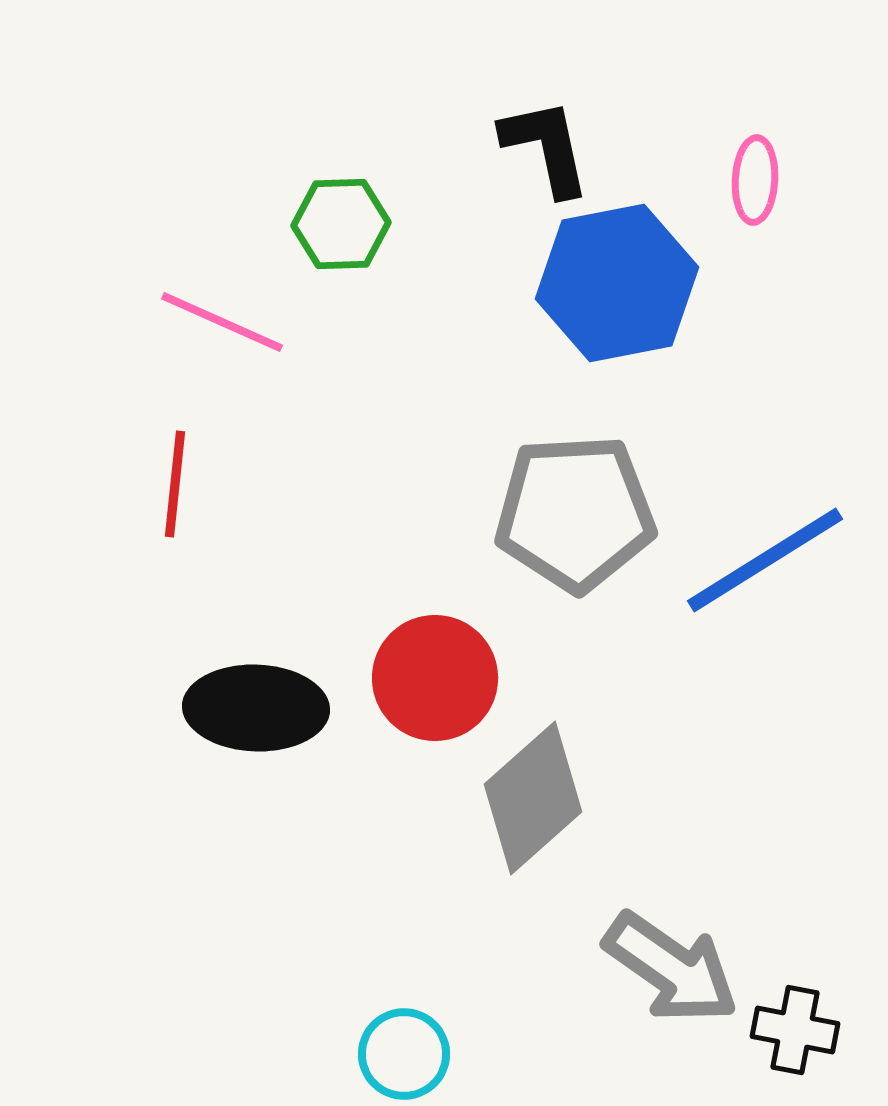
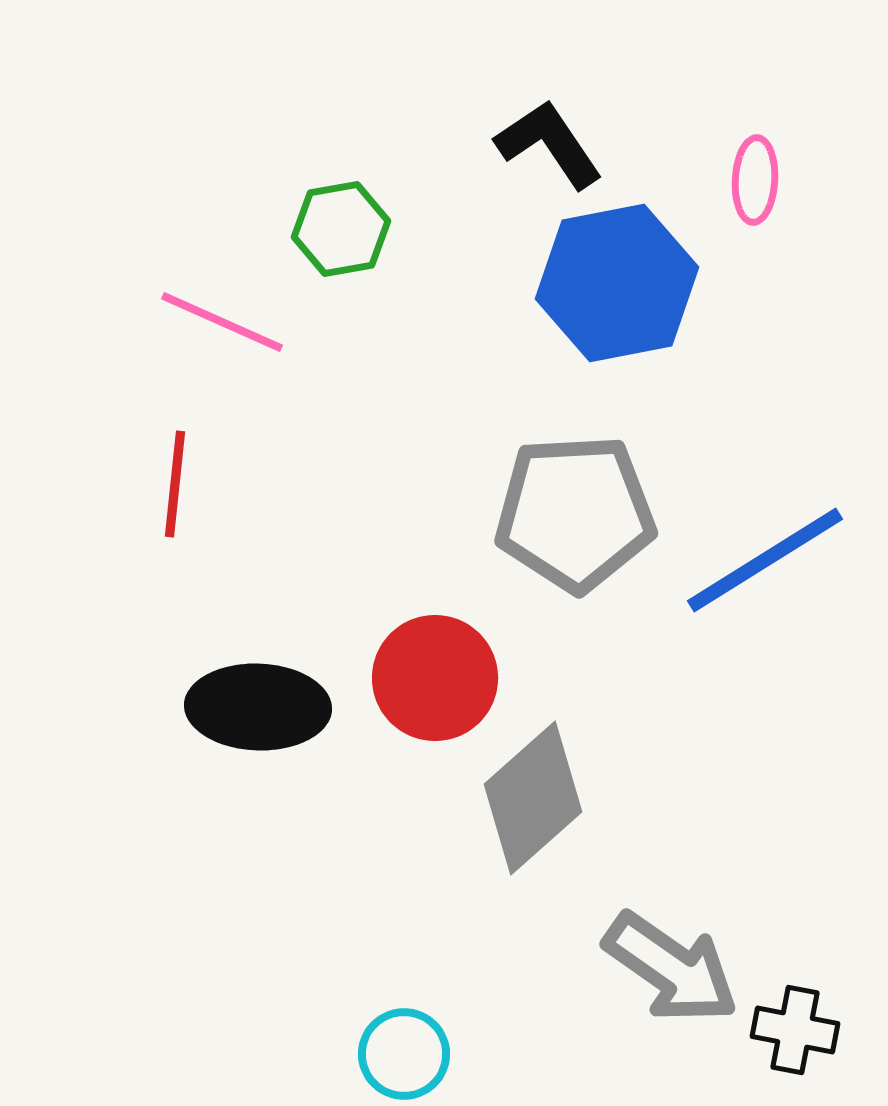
black L-shape: moved 3 px right, 3 px up; rotated 22 degrees counterclockwise
green hexagon: moved 5 px down; rotated 8 degrees counterclockwise
black ellipse: moved 2 px right, 1 px up
